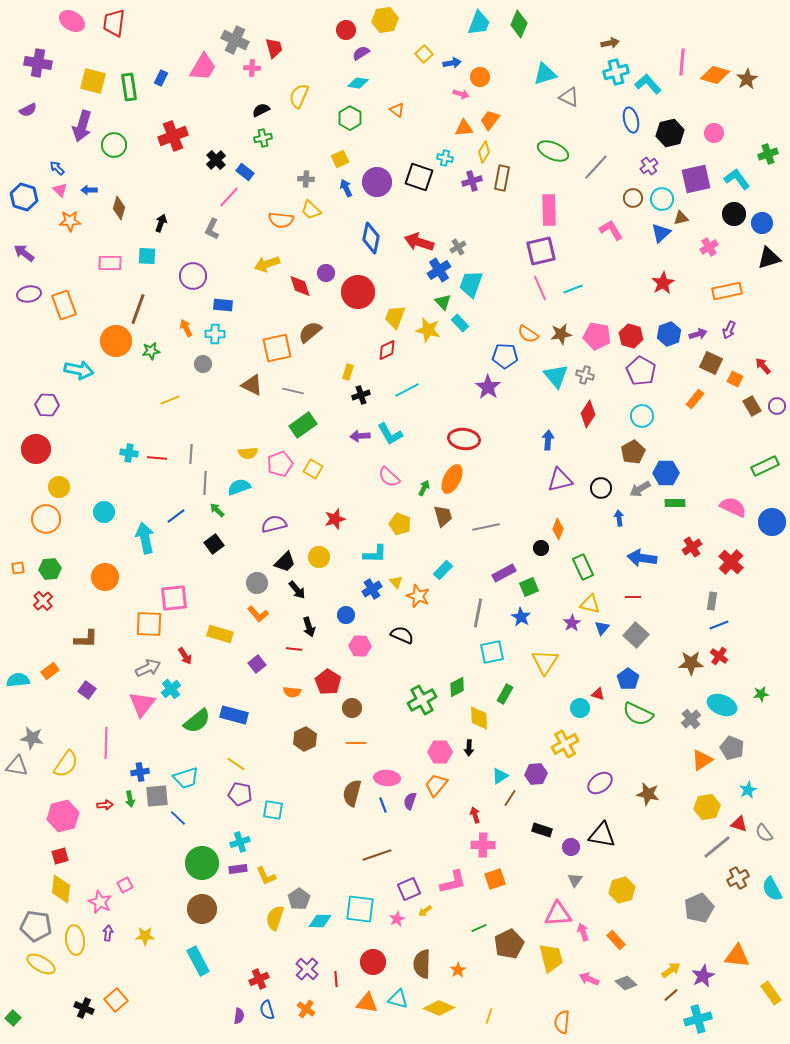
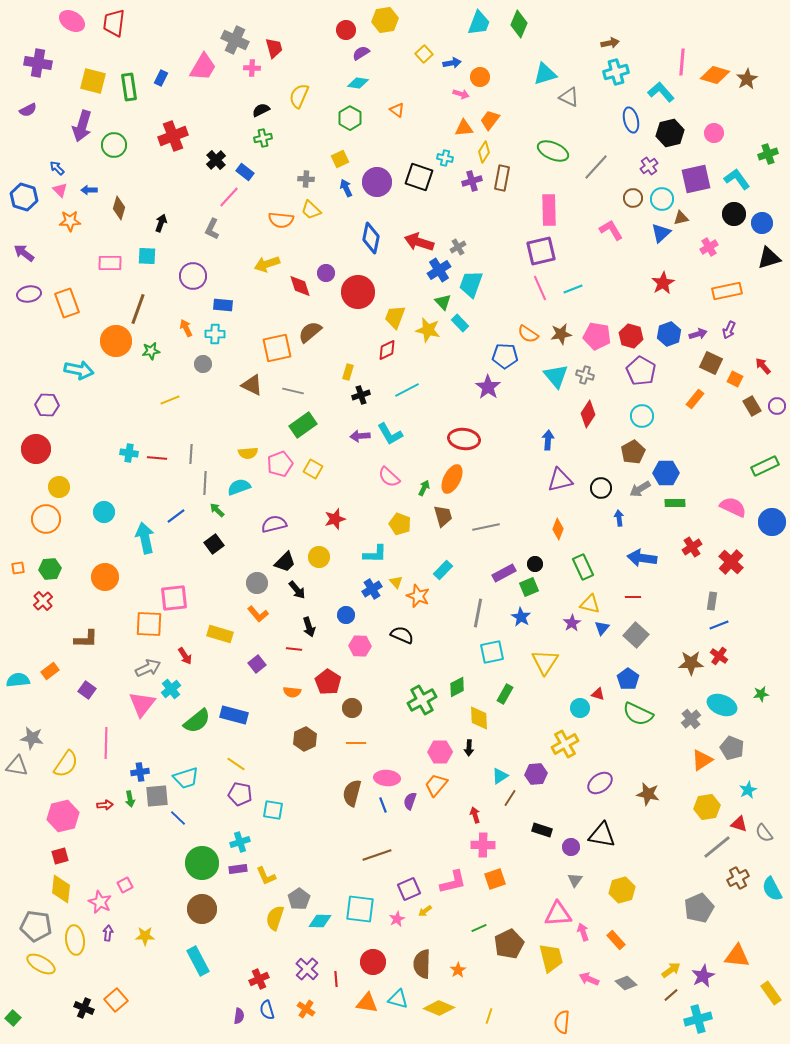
cyan L-shape at (648, 84): moved 13 px right, 8 px down
orange rectangle at (64, 305): moved 3 px right, 2 px up
black circle at (541, 548): moved 6 px left, 16 px down
